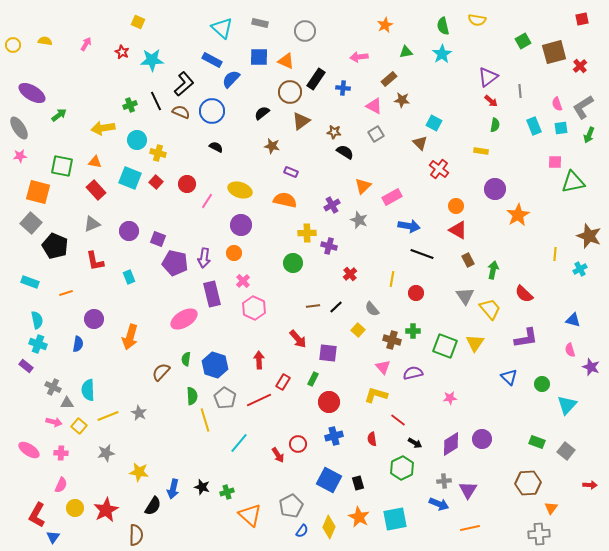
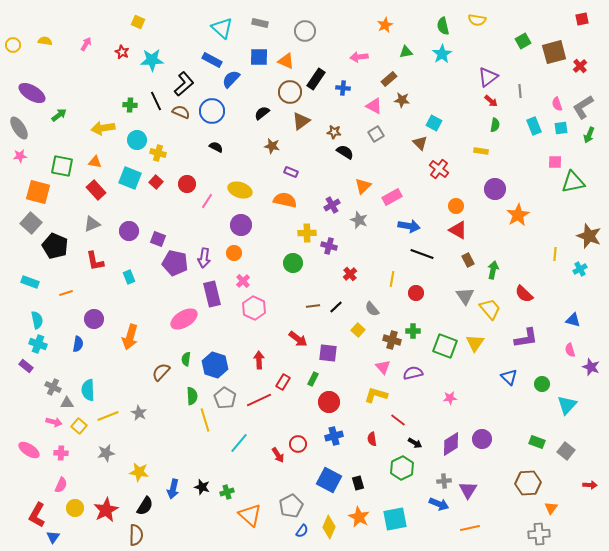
green cross at (130, 105): rotated 24 degrees clockwise
red arrow at (298, 339): rotated 12 degrees counterclockwise
black semicircle at (153, 506): moved 8 px left
